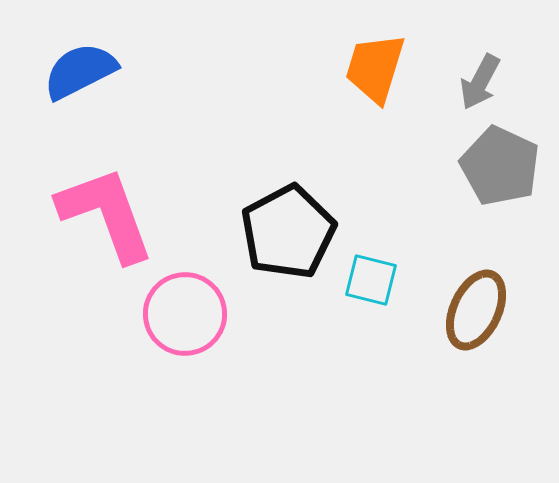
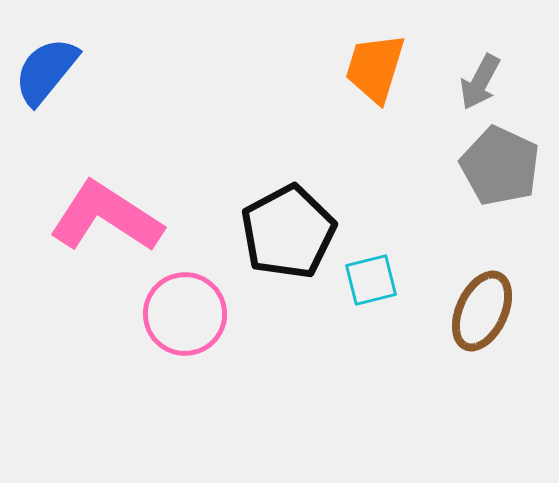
blue semicircle: moved 34 px left; rotated 24 degrees counterclockwise
pink L-shape: moved 3 px down; rotated 37 degrees counterclockwise
cyan square: rotated 28 degrees counterclockwise
brown ellipse: moved 6 px right, 1 px down
